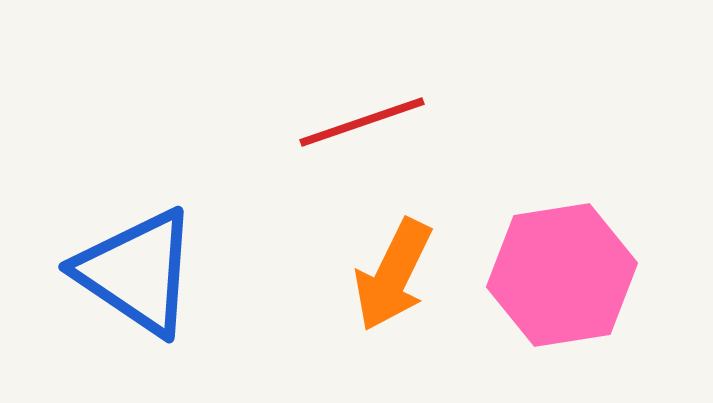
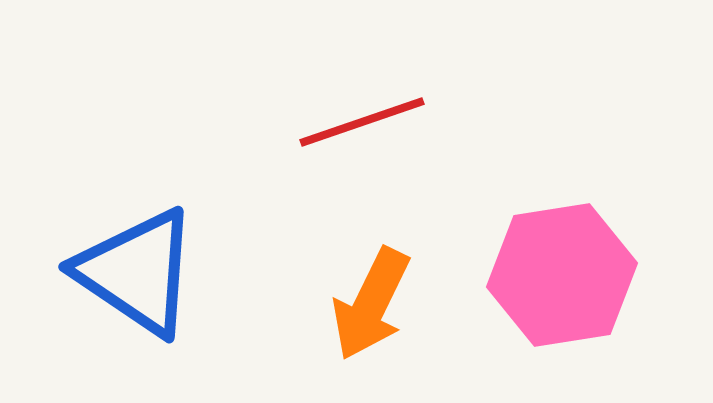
orange arrow: moved 22 px left, 29 px down
